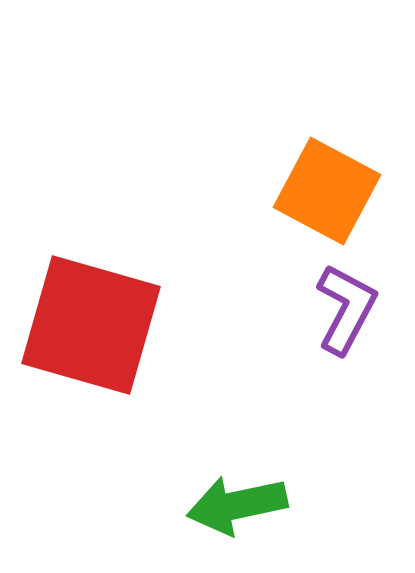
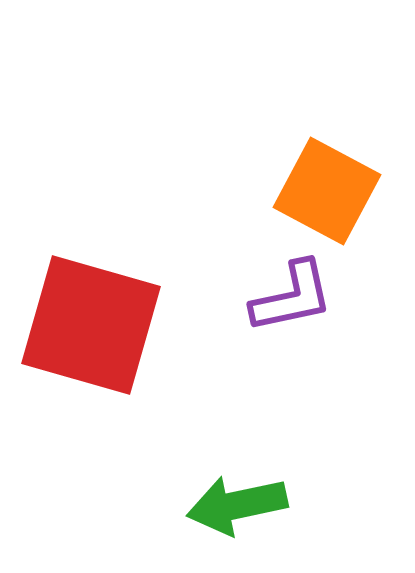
purple L-shape: moved 54 px left, 12 px up; rotated 50 degrees clockwise
